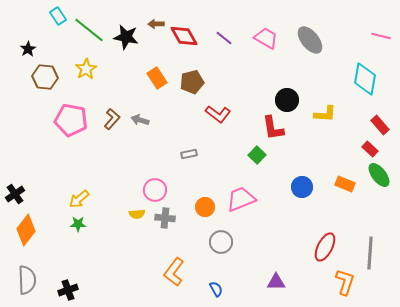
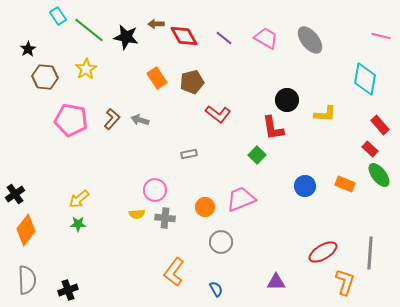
blue circle at (302, 187): moved 3 px right, 1 px up
red ellipse at (325, 247): moved 2 px left, 5 px down; rotated 32 degrees clockwise
